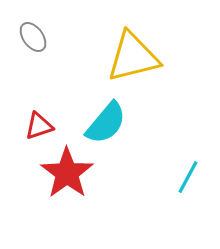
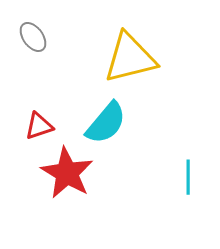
yellow triangle: moved 3 px left, 1 px down
red star: rotated 6 degrees counterclockwise
cyan line: rotated 28 degrees counterclockwise
